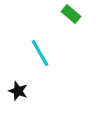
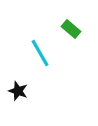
green rectangle: moved 15 px down
